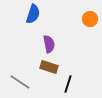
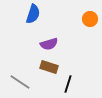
purple semicircle: rotated 84 degrees clockwise
